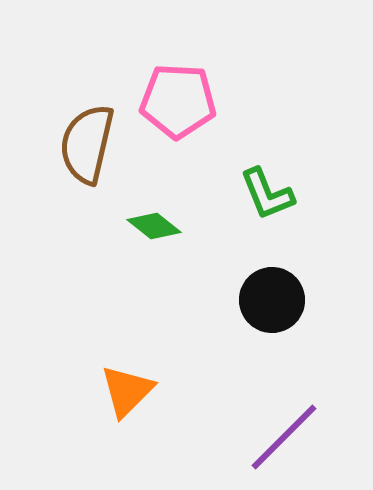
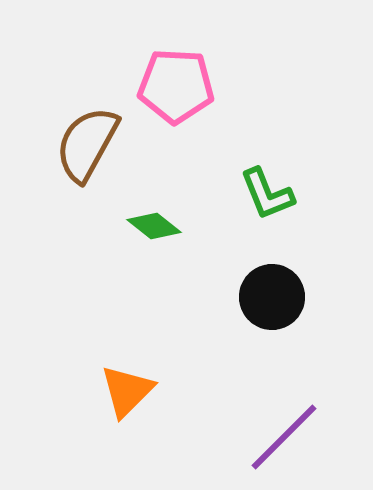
pink pentagon: moved 2 px left, 15 px up
brown semicircle: rotated 16 degrees clockwise
black circle: moved 3 px up
